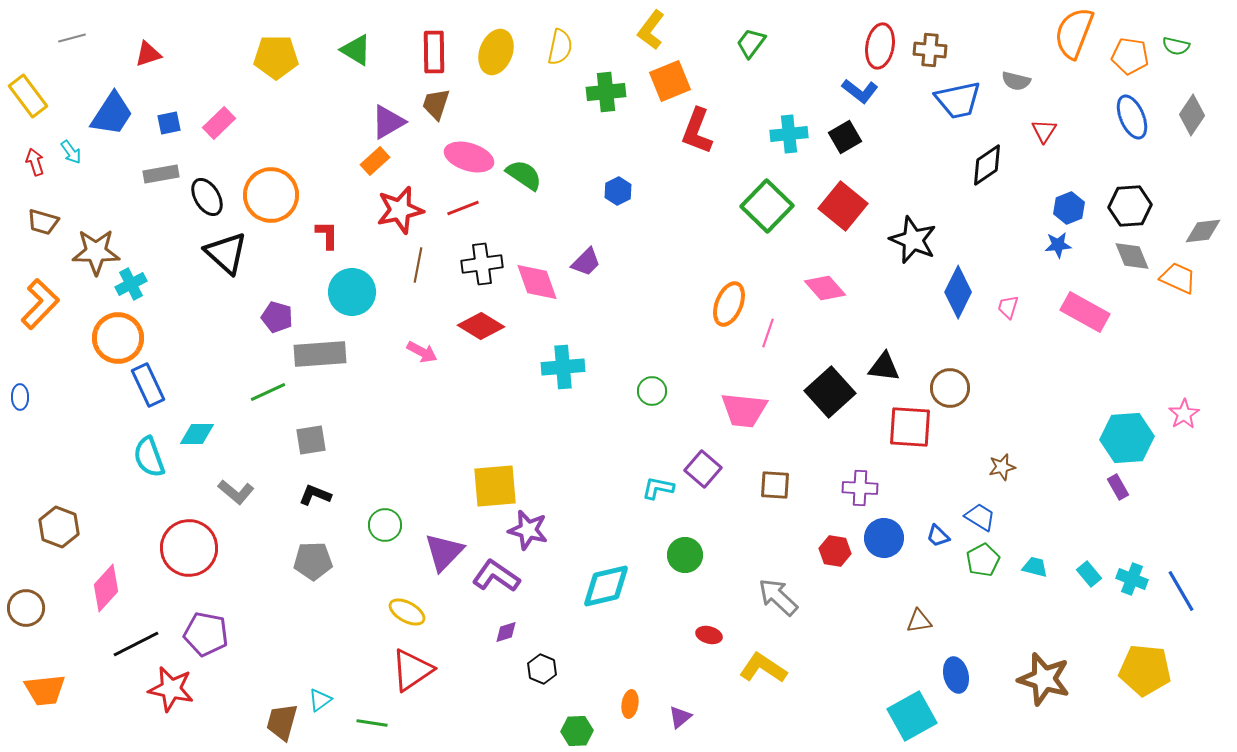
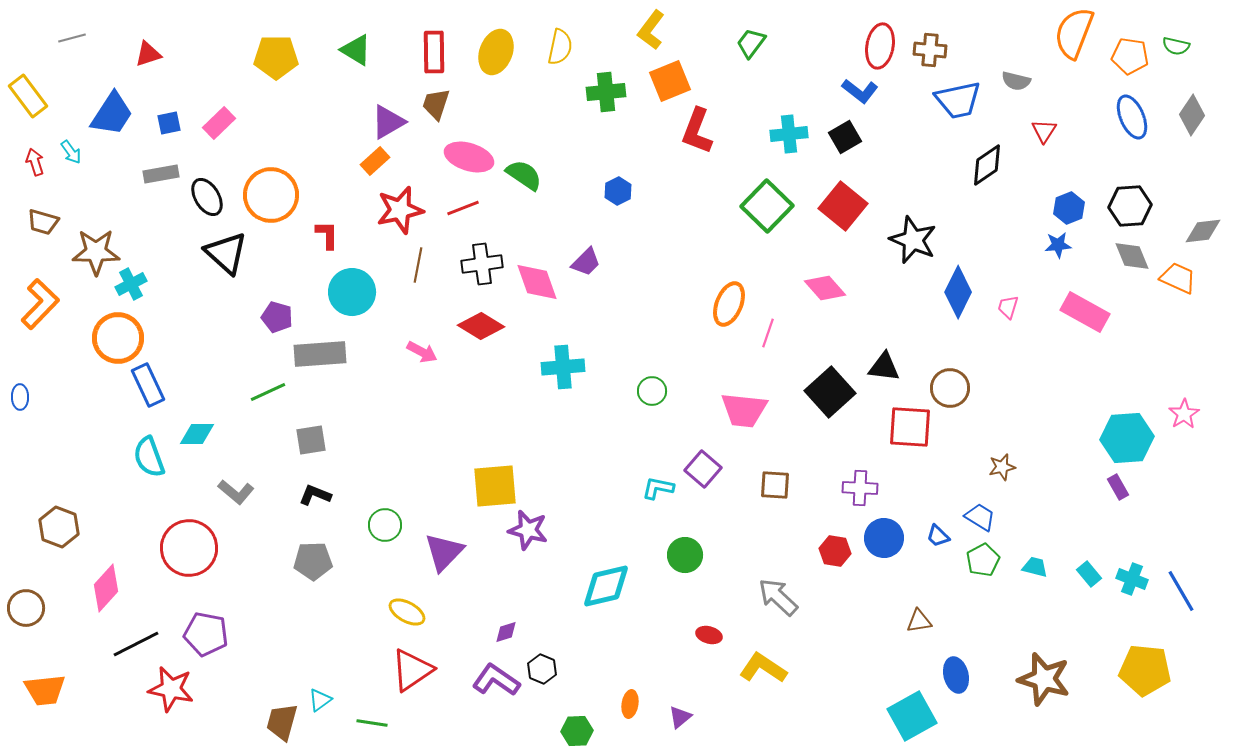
purple L-shape at (496, 576): moved 104 px down
